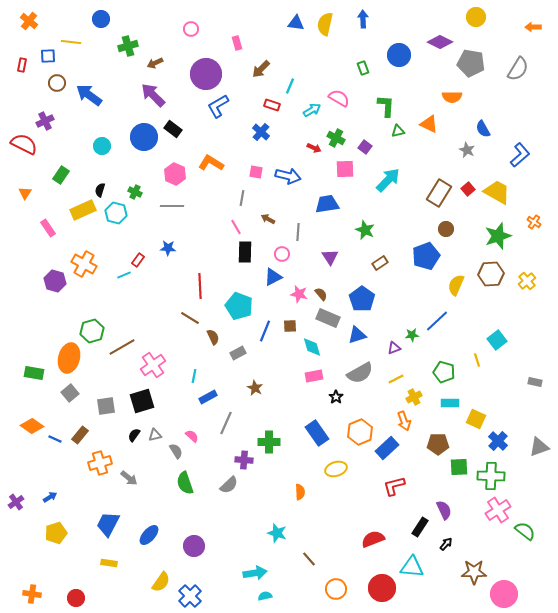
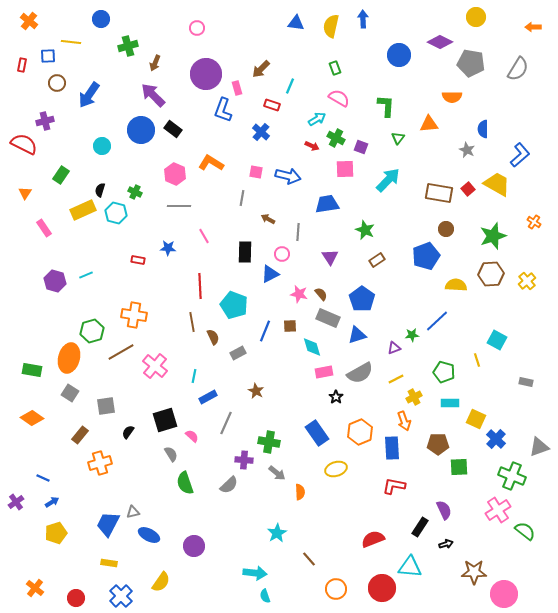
yellow semicircle at (325, 24): moved 6 px right, 2 px down
pink circle at (191, 29): moved 6 px right, 1 px up
pink rectangle at (237, 43): moved 45 px down
brown arrow at (155, 63): rotated 42 degrees counterclockwise
green rectangle at (363, 68): moved 28 px left
blue arrow at (89, 95): rotated 92 degrees counterclockwise
blue L-shape at (218, 106): moved 5 px right, 4 px down; rotated 40 degrees counterclockwise
cyan arrow at (312, 110): moved 5 px right, 9 px down
purple cross at (45, 121): rotated 12 degrees clockwise
orange triangle at (429, 124): rotated 30 degrees counterclockwise
blue semicircle at (483, 129): rotated 30 degrees clockwise
green triangle at (398, 131): moved 7 px down; rotated 40 degrees counterclockwise
blue circle at (144, 137): moved 3 px left, 7 px up
purple square at (365, 147): moved 4 px left; rotated 16 degrees counterclockwise
red arrow at (314, 148): moved 2 px left, 2 px up
yellow trapezoid at (497, 192): moved 8 px up
brown rectangle at (439, 193): rotated 68 degrees clockwise
gray line at (172, 206): moved 7 px right
pink line at (236, 227): moved 32 px left, 9 px down
pink rectangle at (48, 228): moved 4 px left
green star at (498, 236): moved 5 px left
red rectangle at (138, 260): rotated 64 degrees clockwise
brown rectangle at (380, 263): moved 3 px left, 3 px up
orange cross at (84, 264): moved 50 px right, 51 px down; rotated 20 degrees counterclockwise
cyan line at (124, 275): moved 38 px left
blue triangle at (273, 277): moved 3 px left, 3 px up
yellow semicircle at (456, 285): rotated 70 degrees clockwise
cyan pentagon at (239, 306): moved 5 px left, 1 px up
brown line at (190, 318): moved 2 px right, 4 px down; rotated 48 degrees clockwise
cyan square at (497, 340): rotated 24 degrees counterclockwise
brown line at (122, 347): moved 1 px left, 5 px down
pink cross at (153, 365): moved 2 px right, 1 px down; rotated 15 degrees counterclockwise
green rectangle at (34, 373): moved 2 px left, 3 px up
pink rectangle at (314, 376): moved 10 px right, 4 px up
gray rectangle at (535, 382): moved 9 px left
brown star at (255, 388): moved 1 px right, 3 px down
gray square at (70, 393): rotated 18 degrees counterclockwise
black square at (142, 401): moved 23 px right, 19 px down
orange diamond at (32, 426): moved 8 px up
black semicircle at (134, 435): moved 6 px left, 3 px up
gray triangle at (155, 435): moved 22 px left, 77 px down
blue line at (55, 439): moved 12 px left, 39 px down
blue cross at (498, 441): moved 2 px left, 2 px up
green cross at (269, 442): rotated 10 degrees clockwise
blue rectangle at (387, 448): moved 5 px right; rotated 50 degrees counterclockwise
gray semicircle at (176, 451): moved 5 px left, 3 px down
green cross at (491, 476): moved 21 px right; rotated 20 degrees clockwise
gray arrow at (129, 478): moved 148 px right, 5 px up
red L-shape at (394, 486): rotated 25 degrees clockwise
blue arrow at (50, 497): moved 2 px right, 5 px down
cyan star at (277, 533): rotated 24 degrees clockwise
blue ellipse at (149, 535): rotated 75 degrees clockwise
black arrow at (446, 544): rotated 32 degrees clockwise
cyan triangle at (412, 567): moved 2 px left
cyan arrow at (255, 573): rotated 15 degrees clockwise
orange cross at (32, 594): moved 3 px right, 6 px up; rotated 30 degrees clockwise
blue cross at (190, 596): moved 69 px left
cyan semicircle at (265, 596): rotated 96 degrees counterclockwise
